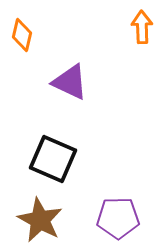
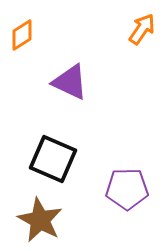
orange arrow: moved 2 px down; rotated 36 degrees clockwise
orange diamond: rotated 44 degrees clockwise
purple pentagon: moved 9 px right, 29 px up
